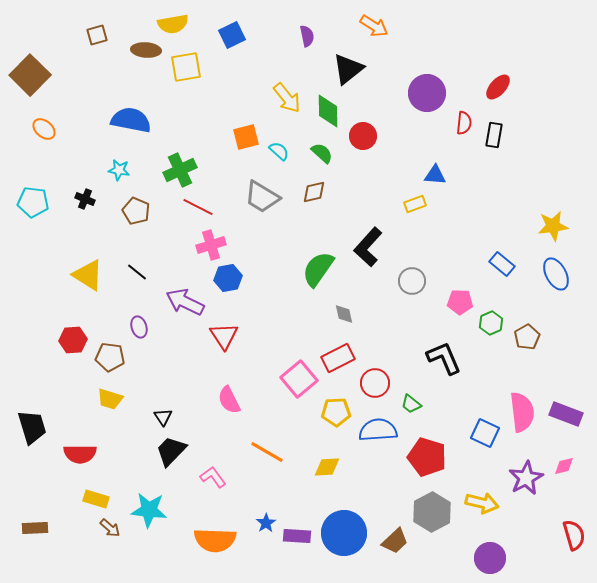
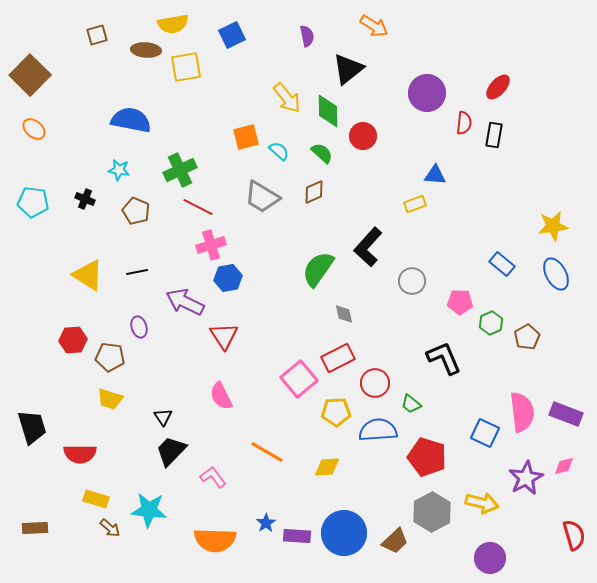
orange ellipse at (44, 129): moved 10 px left
brown diamond at (314, 192): rotated 10 degrees counterclockwise
black line at (137, 272): rotated 50 degrees counterclockwise
pink semicircle at (229, 400): moved 8 px left, 4 px up
